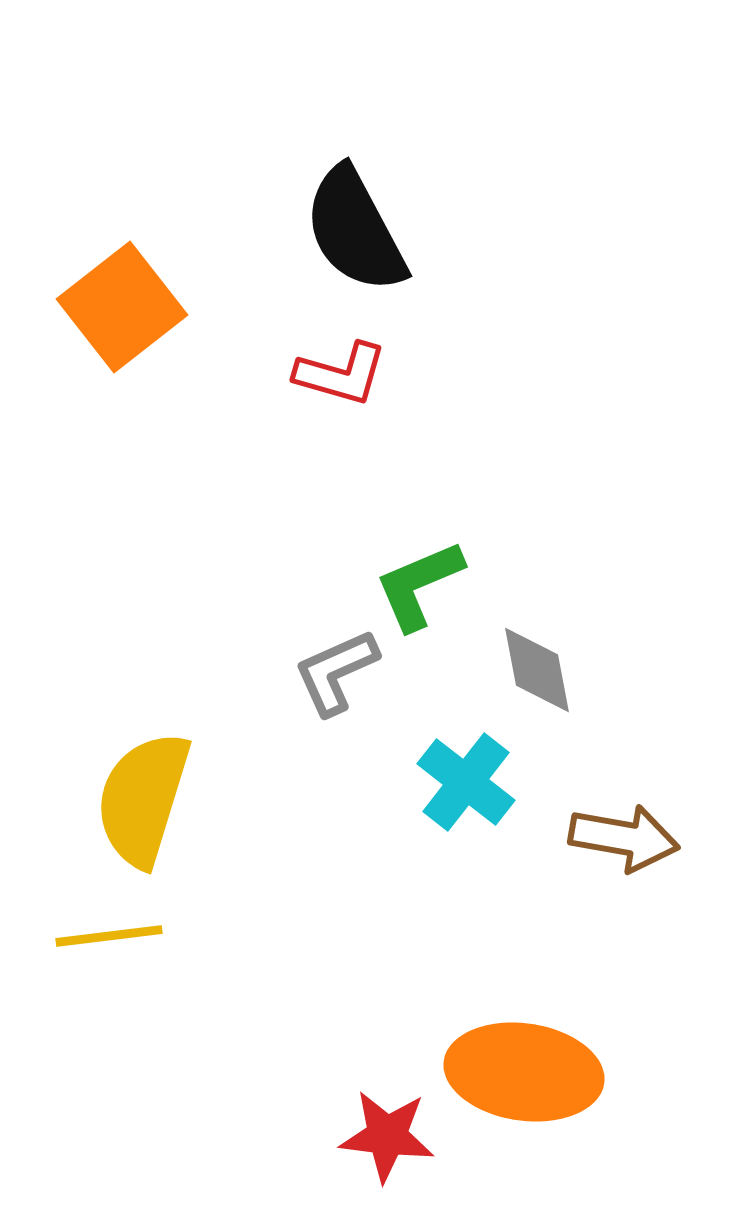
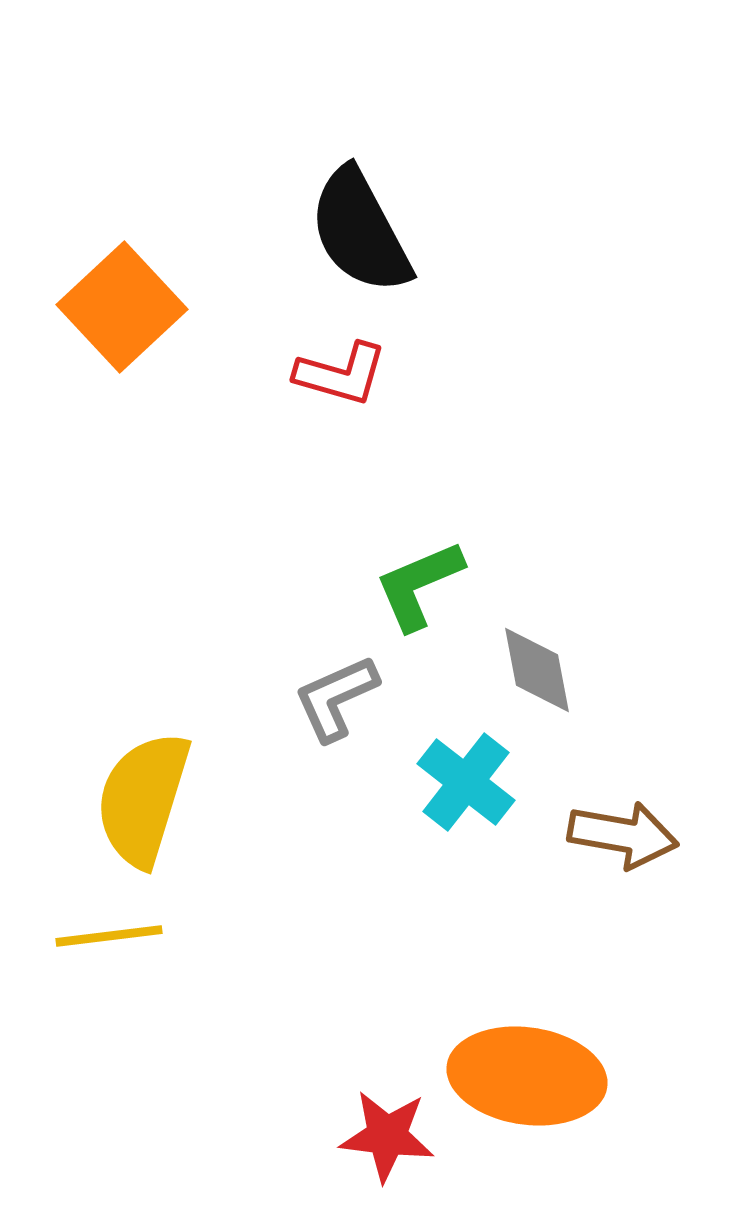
black semicircle: moved 5 px right, 1 px down
orange square: rotated 5 degrees counterclockwise
gray L-shape: moved 26 px down
brown arrow: moved 1 px left, 3 px up
orange ellipse: moved 3 px right, 4 px down
